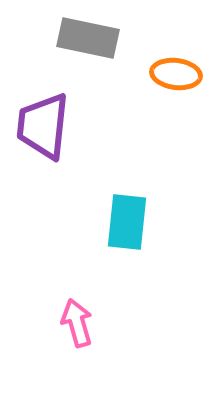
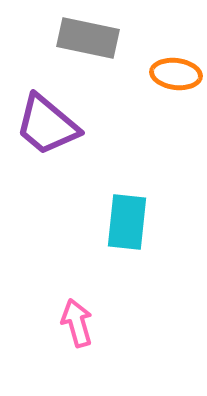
purple trapezoid: moved 4 px right, 1 px up; rotated 56 degrees counterclockwise
